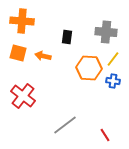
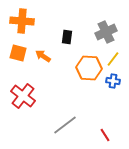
gray cross: rotated 30 degrees counterclockwise
orange arrow: rotated 21 degrees clockwise
